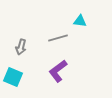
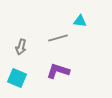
purple L-shape: rotated 55 degrees clockwise
cyan square: moved 4 px right, 1 px down
